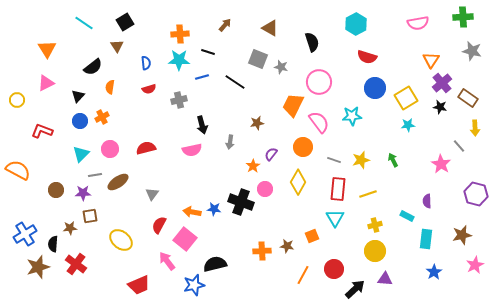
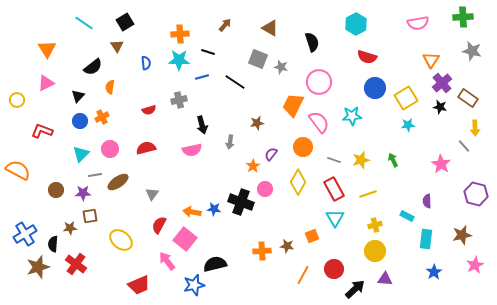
red semicircle at (149, 89): moved 21 px down
gray line at (459, 146): moved 5 px right
red rectangle at (338, 189): moved 4 px left; rotated 35 degrees counterclockwise
